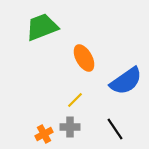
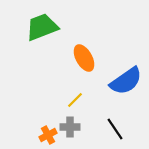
orange cross: moved 4 px right, 1 px down
